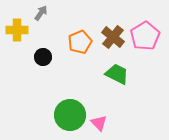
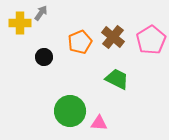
yellow cross: moved 3 px right, 7 px up
pink pentagon: moved 6 px right, 4 px down
black circle: moved 1 px right
green trapezoid: moved 5 px down
green circle: moved 4 px up
pink triangle: rotated 42 degrees counterclockwise
